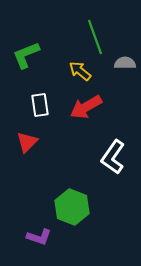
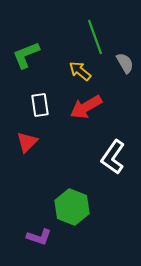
gray semicircle: rotated 60 degrees clockwise
